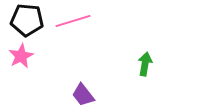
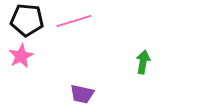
pink line: moved 1 px right
green arrow: moved 2 px left, 2 px up
purple trapezoid: moved 1 px left, 1 px up; rotated 40 degrees counterclockwise
